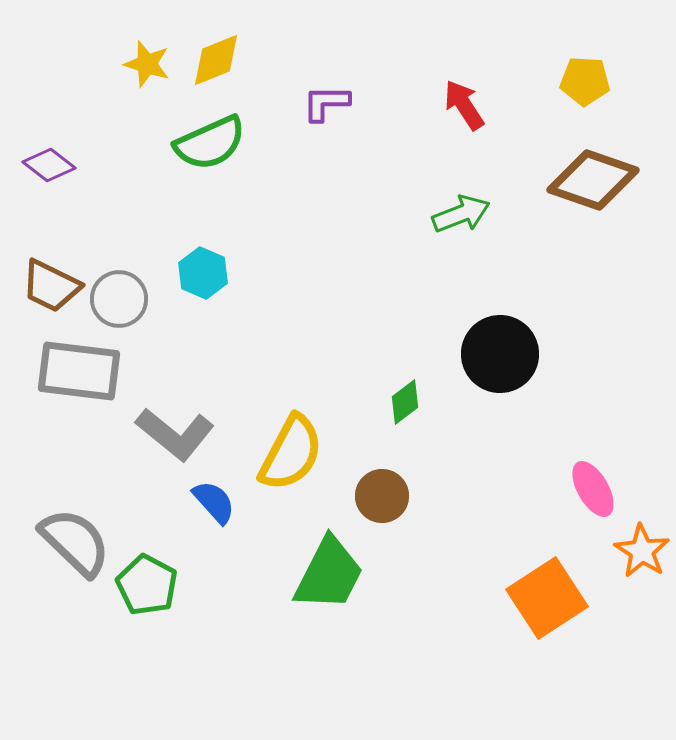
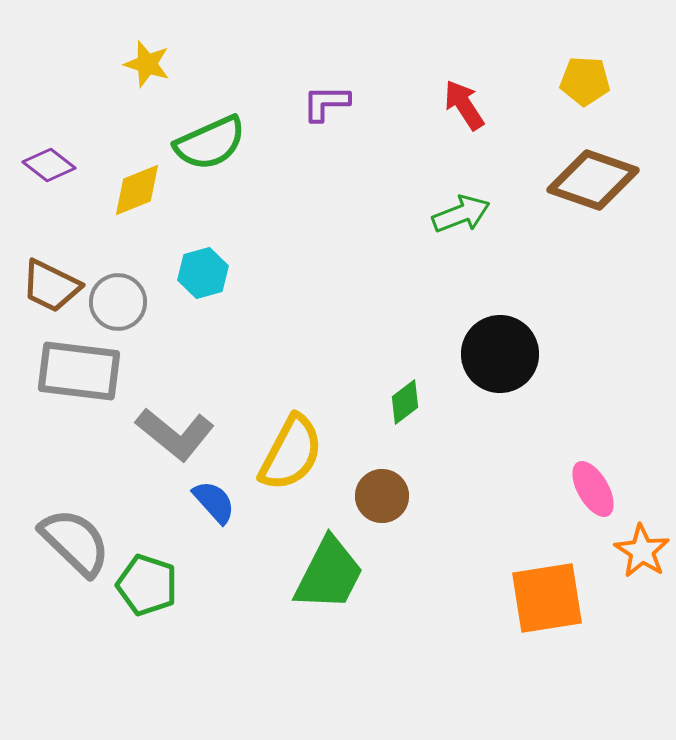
yellow diamond: moved 79 px left, 130 px down
cyan hexagon: rotated 21 degrees clockwise
gray circle: moved 1 px left, 3 px down
green pentagon: rotated 10 degrees counterclockwise
orange square: rotated 24 degrees clockwise
